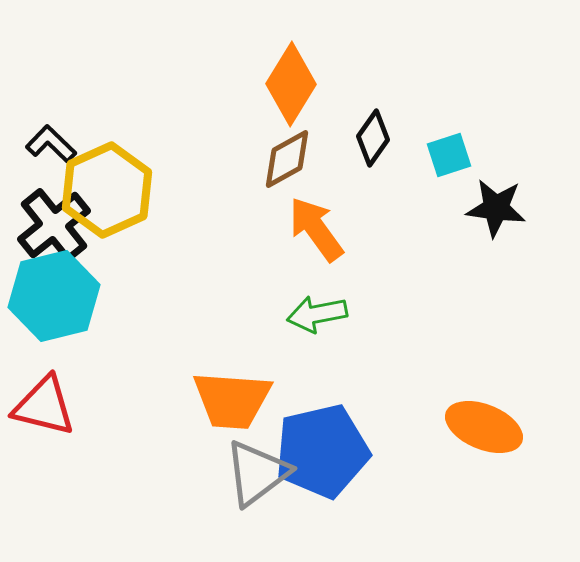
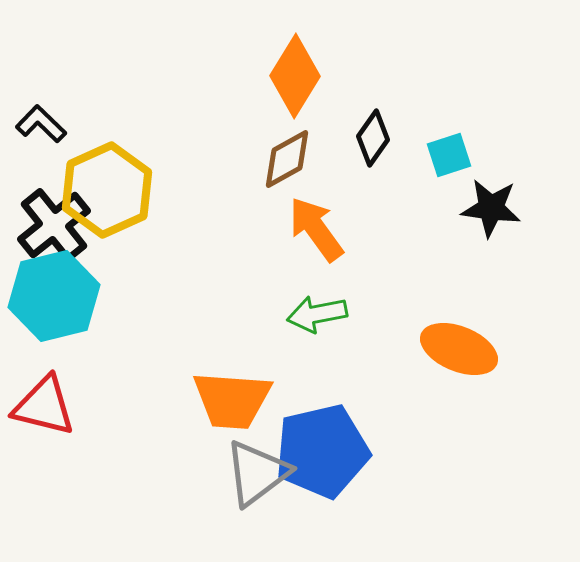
orange diamond: moved 4 px right, 8 px up
black L-shape: moved 10 px left, 20 px up
black star: moved 5 px left
orange ellipse: moved 25 px left, 78 px up
